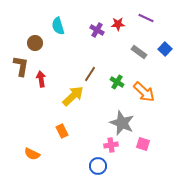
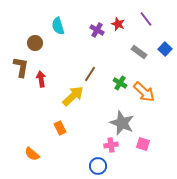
purple line: moved 1 px down; rotated 28 degrees clockwise
red star: rotated 24 degrees clockwise
brown L-shape: moved 1 px down
green cross: moved 3 px right, 1 px down
orange rectangle: moved 2 px left, 3 px up
orange semicircle: rotated 14 degrees clockwise
